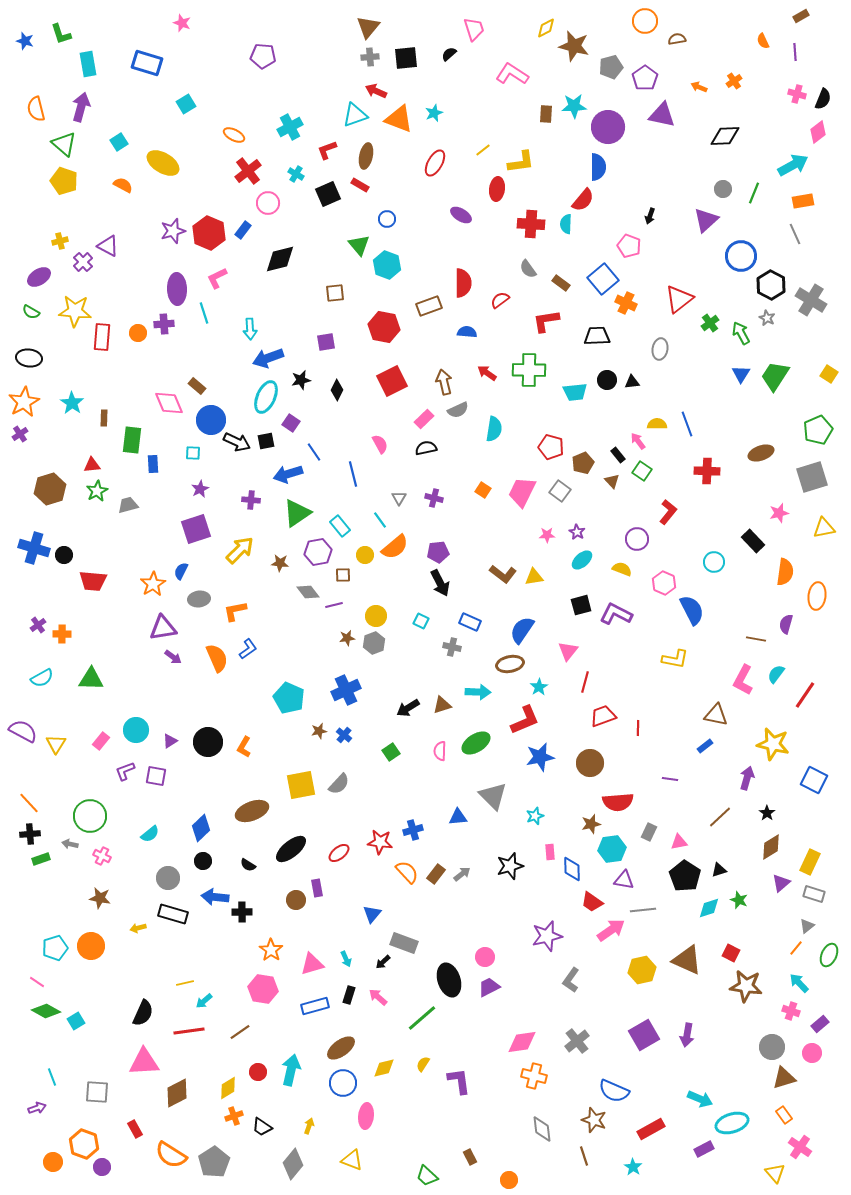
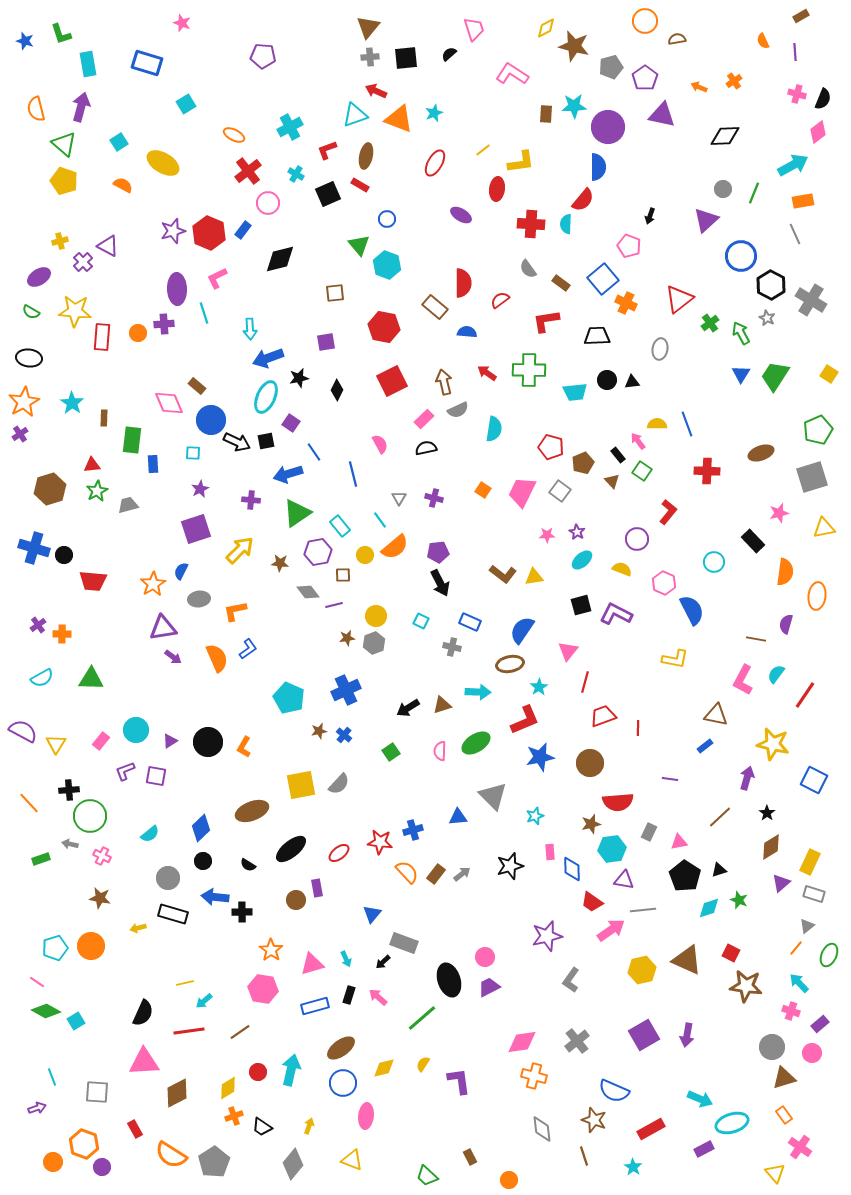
brown rectangle at (429, 306): moved 6 px right, 1 px down; rotated 60 degrees clockwise
black star at (301, 380): moved 2 px left, 2 px up
black cross at (30, 834): moved 39 px right, 44 px up
